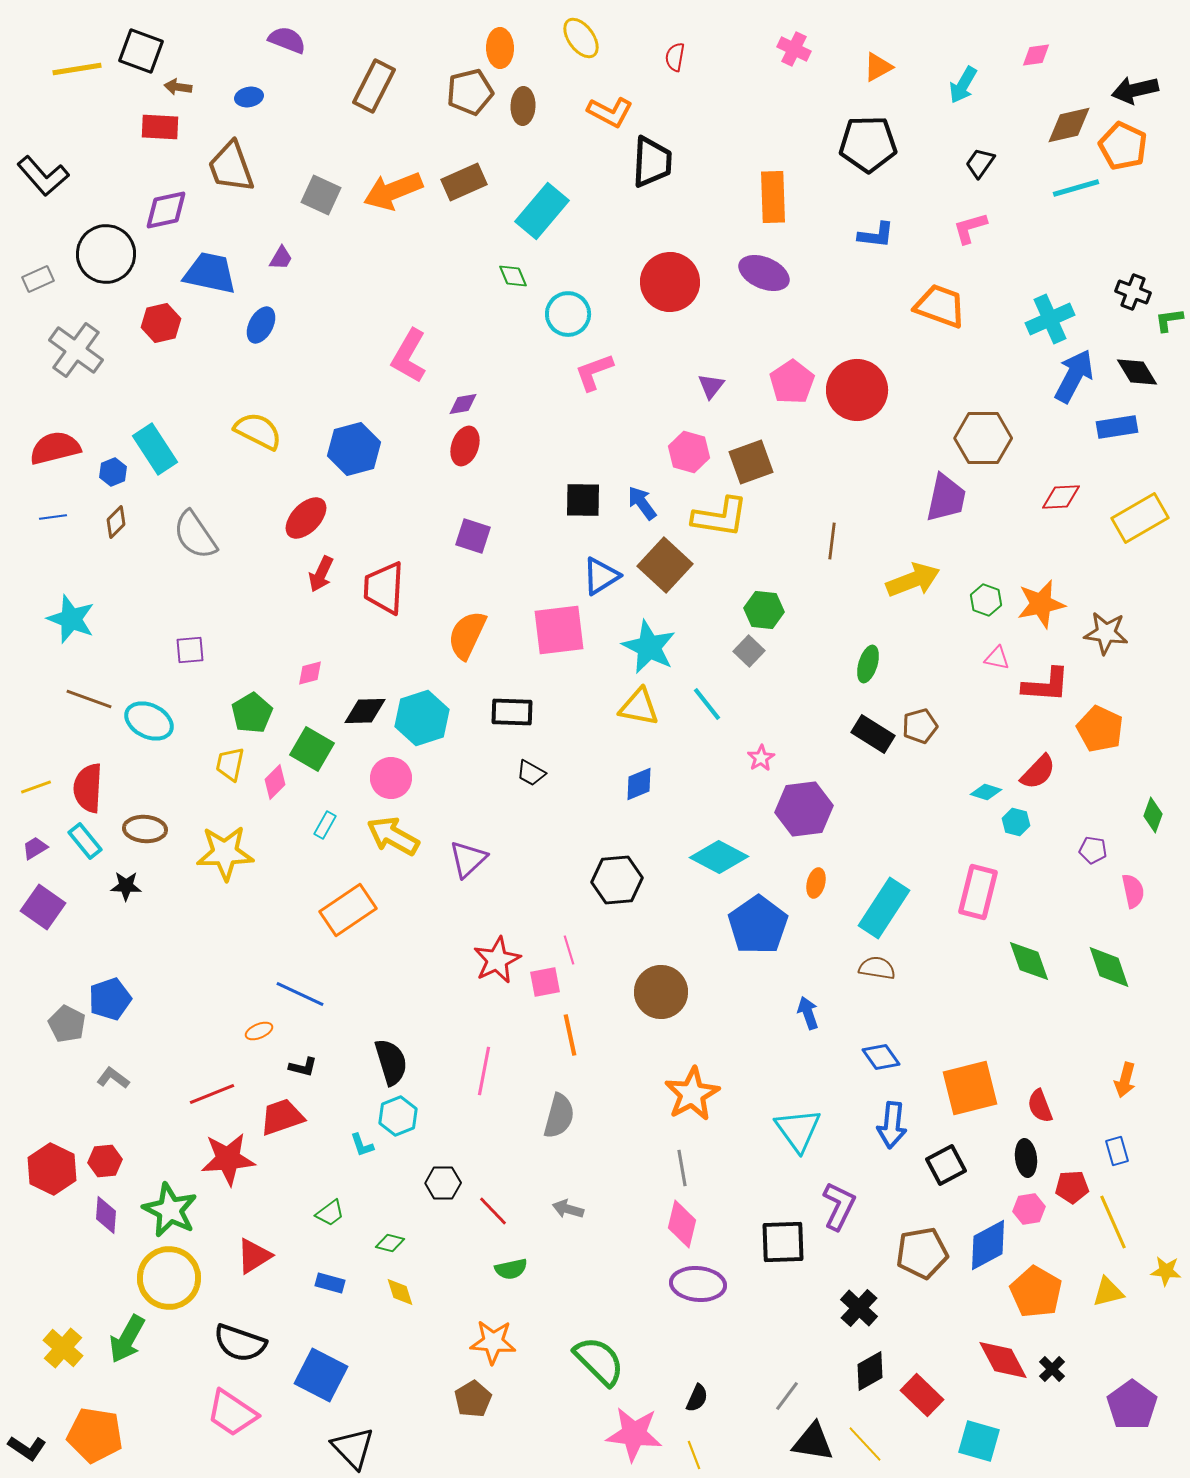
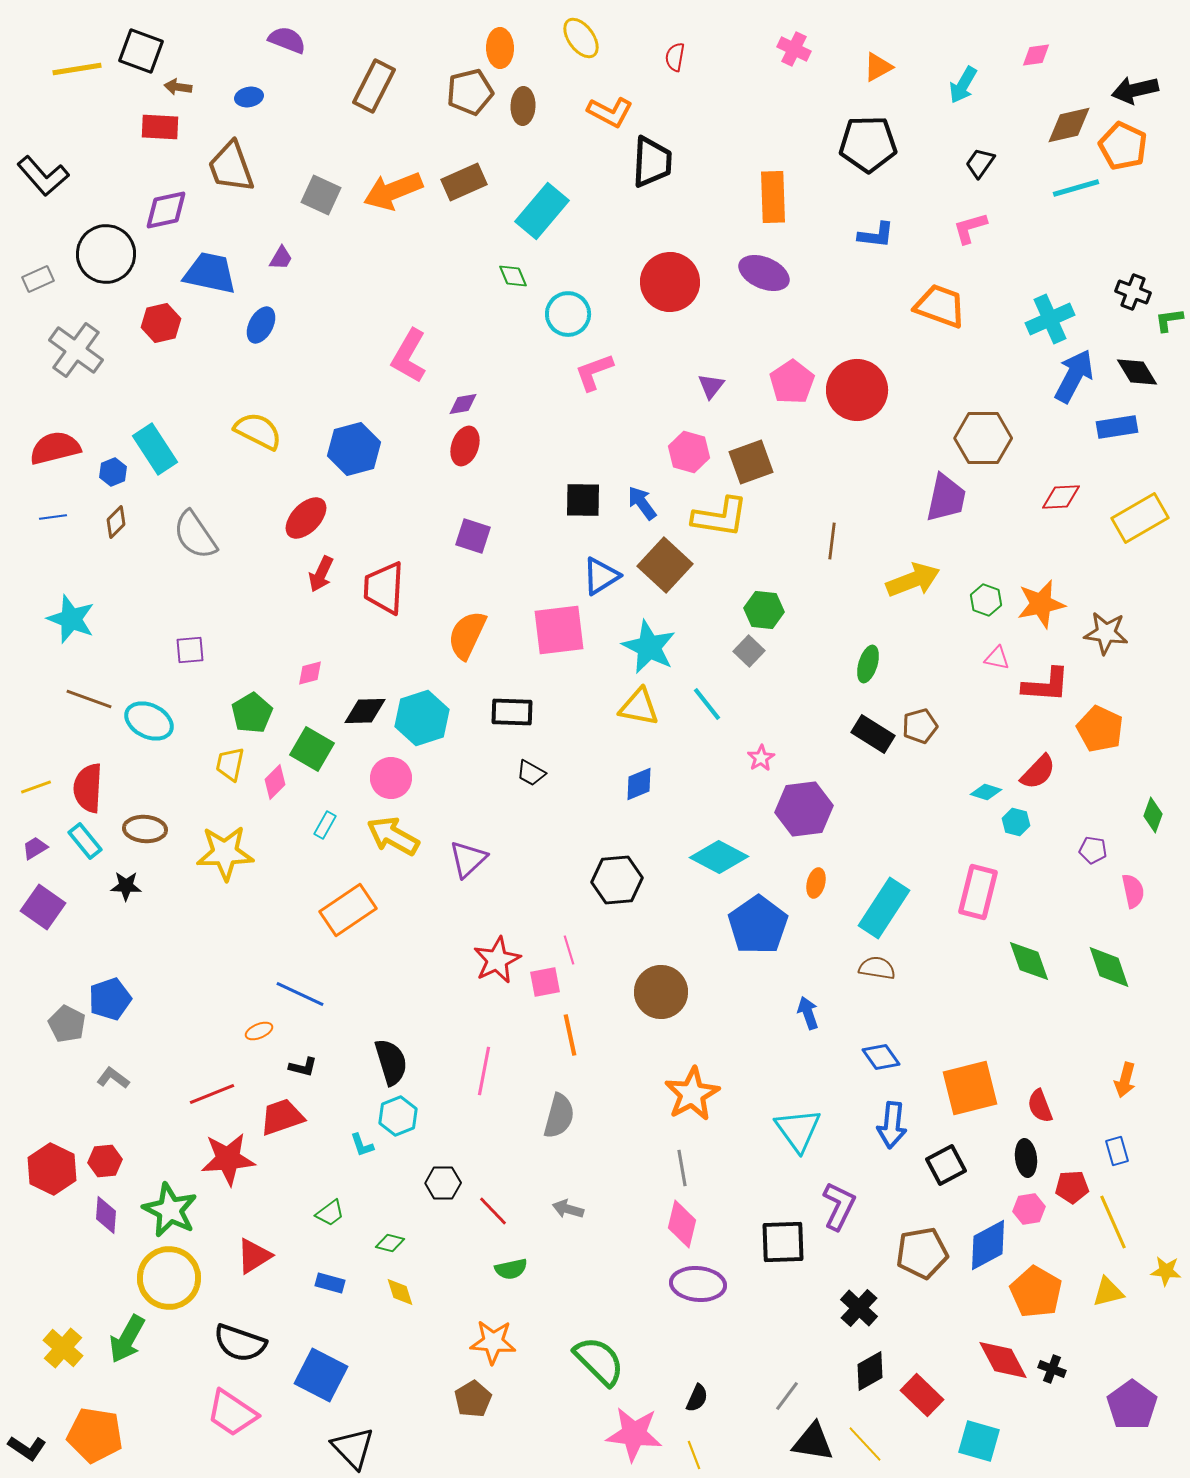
black cross at (1052, 1369): rotated 24 degrees counterclockwise
